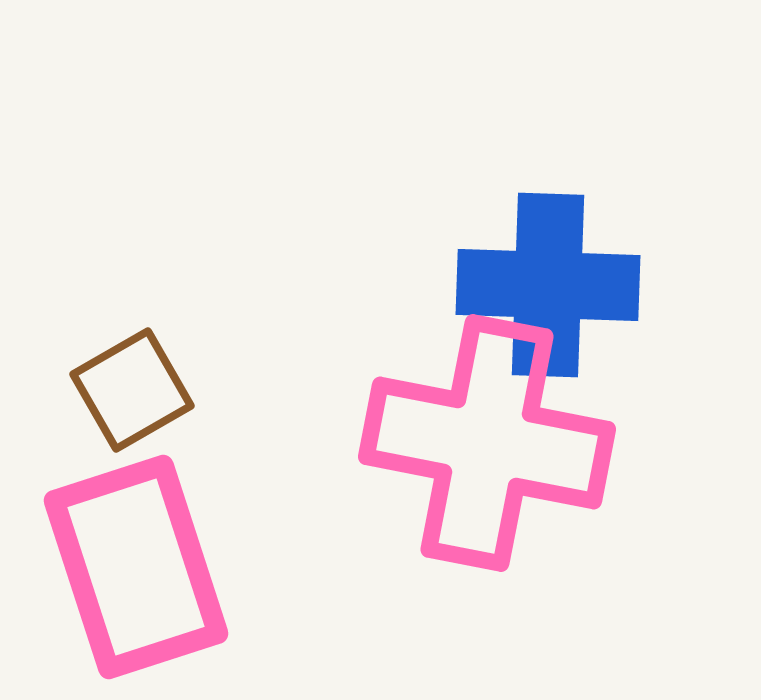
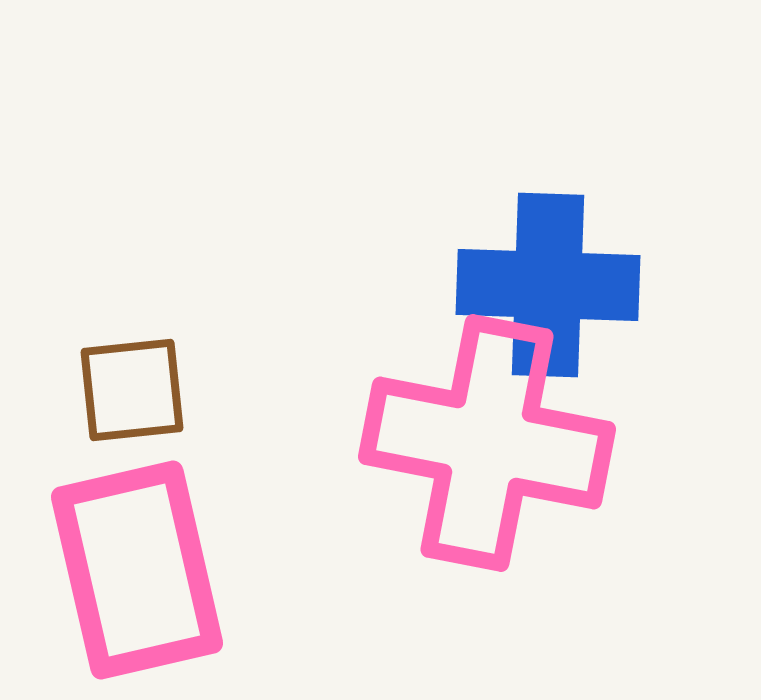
brown square: rotated 24 degrees clockwise
pink rectangle: moved 1 px right, 3 px down; rotated 5 degrees clockwise
